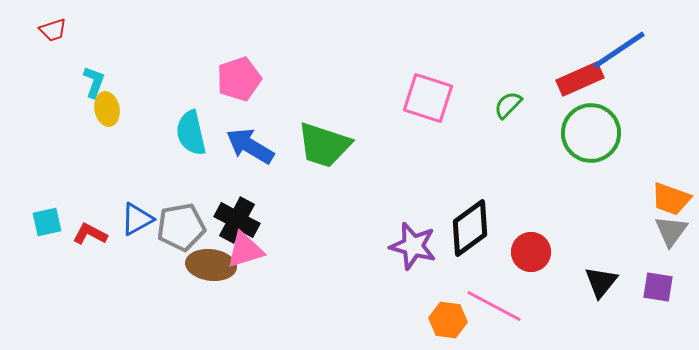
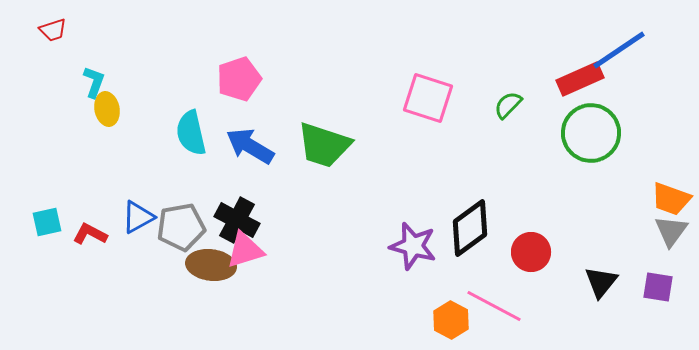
blue triangle: moved 1 px right, 2 px up
orange hexagon: moved 3 px right; rotated 21 degrees clockwise
